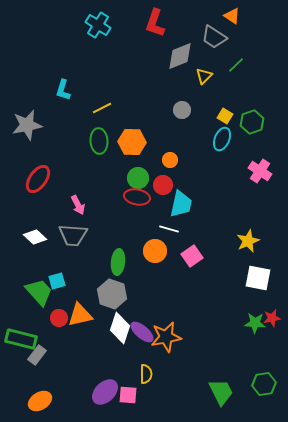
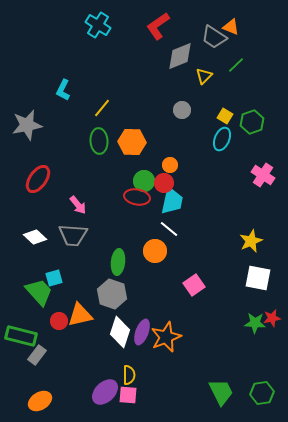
orange triangle at (232, 16): moved 1 px left, 11 px down; rotated 12 degrees counterclockwise
red L-shape at (155, 23): moved 3 px right, 3 px down; rotated 36 degrees clockwise
cyan L-shape at (63, 90): rotated 10 degrees clockwise
yellow line at (102, 108): rotated 24 degrees counterclockwise
orange circle at (170, 160): moved 5 px down
pink cross at (260, 171): moved 3 px right, 4 px down
green circle at (138, 178): moved 6 px right, 3 px down
red circle at (163, 185): moved 1 px right, 2 px up
cyan trapezoid at (181, 204): moved 9 px left, 3 px up
pink arrow at (78, 205): rotated 12 degrees counterclockwise
white line at (169, 229): rotated 24 degrees clockwise
yellow star at (248, 241): moved 3 px right
pink square at (192, 256): moved 2 px right, 29 px down
cyan square at (57, 281): moved 3 px left, 3 px up
red circle at (59, 318): moved 3 px down
white diamond at (120, 328): moved 4 px down
purple ellipse at (142, 332): rotated 70 degrees clockwise
orange star at (166, 337): rotated 12 degrees counterclockwise
green rectangle at (21, 339): moved 3 px up
yellow semicircle at (146, 374): moved 17 px left, 1 px down
green hexagon at (264, 384): moved 2 px left, 9 px down
